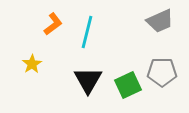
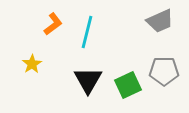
gray pentagon: moved 2 px right, 1 px up
